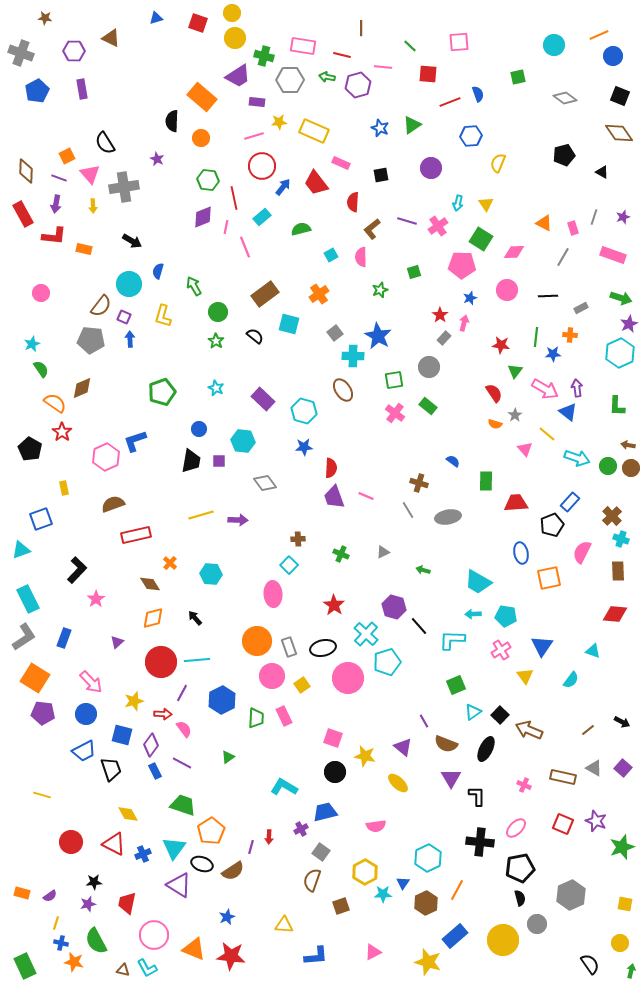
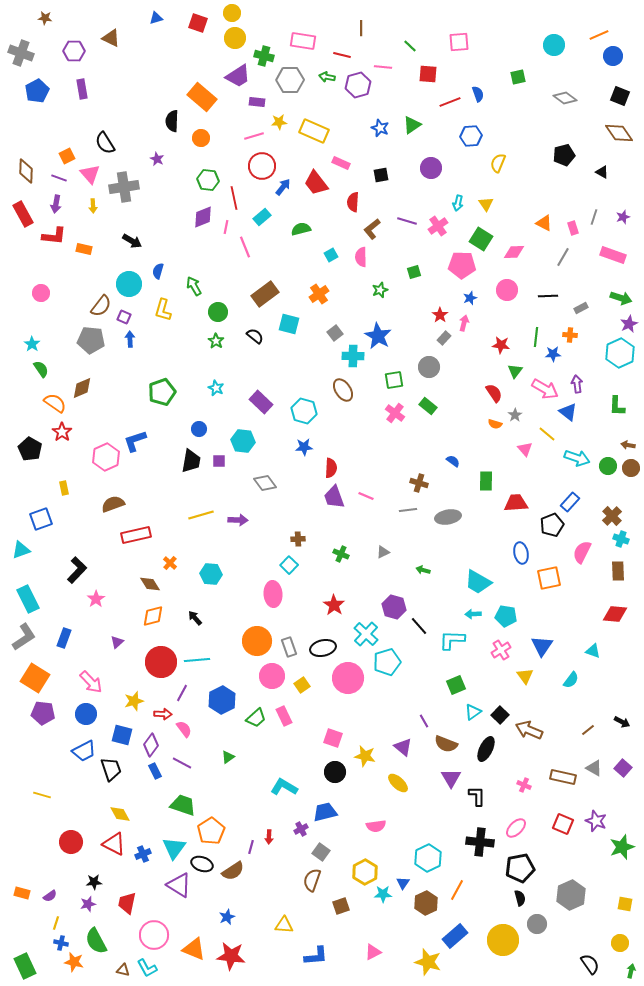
pink rectangle at (303, 46): moved 5 px up
yellow L-shape at (163, 316): moved 6 px up
cyan star at (32, 344): rotated 14 degrees counterclockwise
purple arrow at (577, 388): moved 4 px up
purple rectangle at (263, 399): moved 2 px left, 3 px down
gray line at (408, 510): rotated 66 degrees counterclockwise
orange diamond at (153, 618): moved 2 px up
green trapezoid at (256, 718): rotated 45 degrees clockwise
yellow diamond at (128, 814): moved 8 px left
